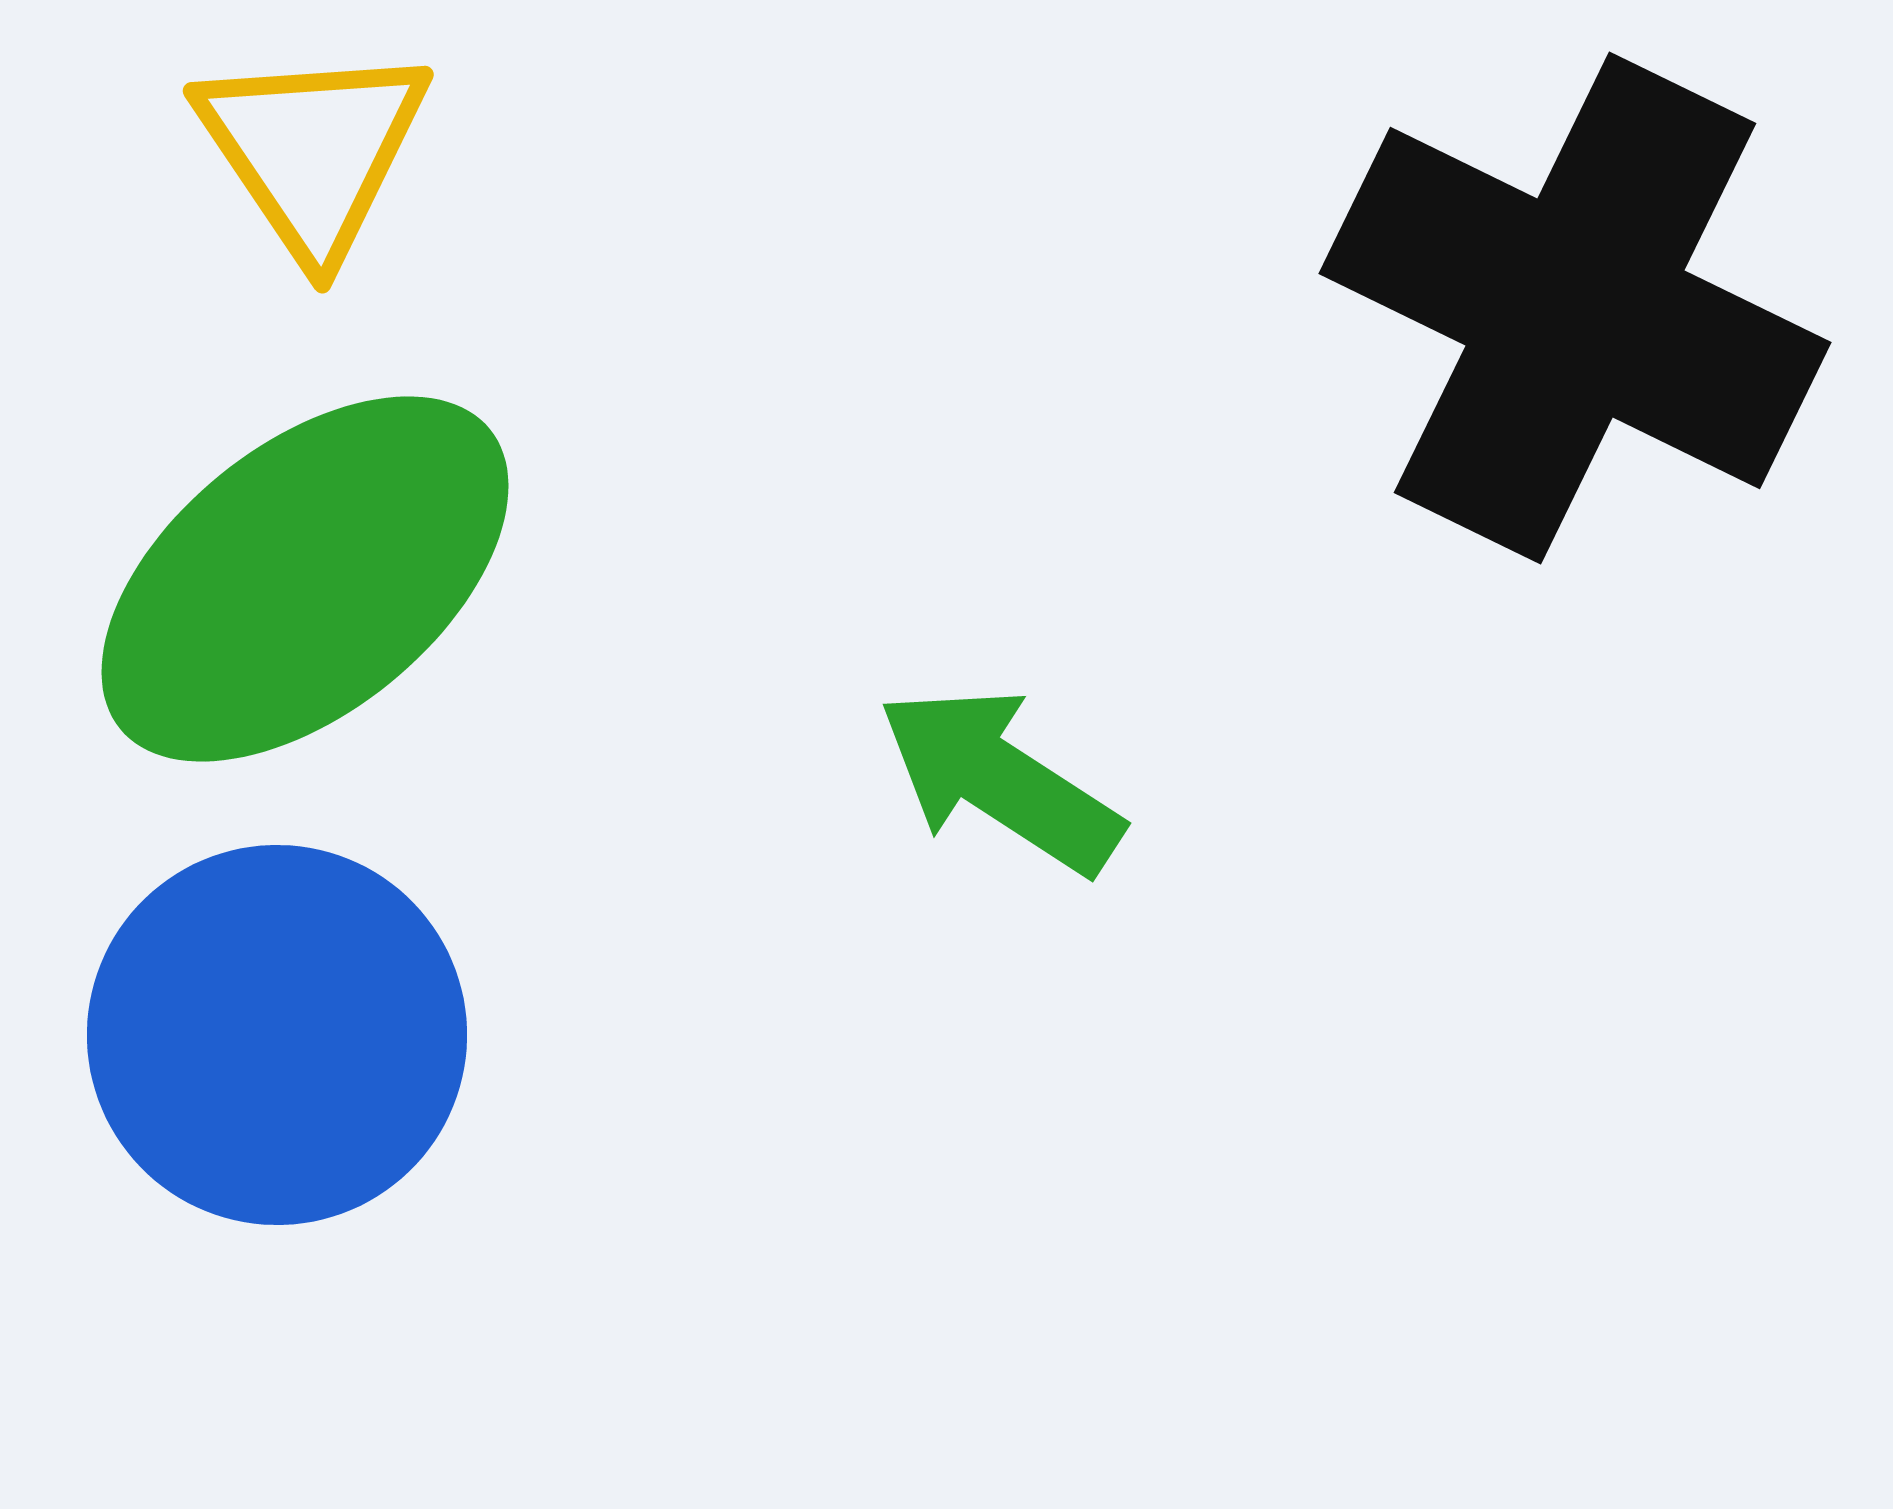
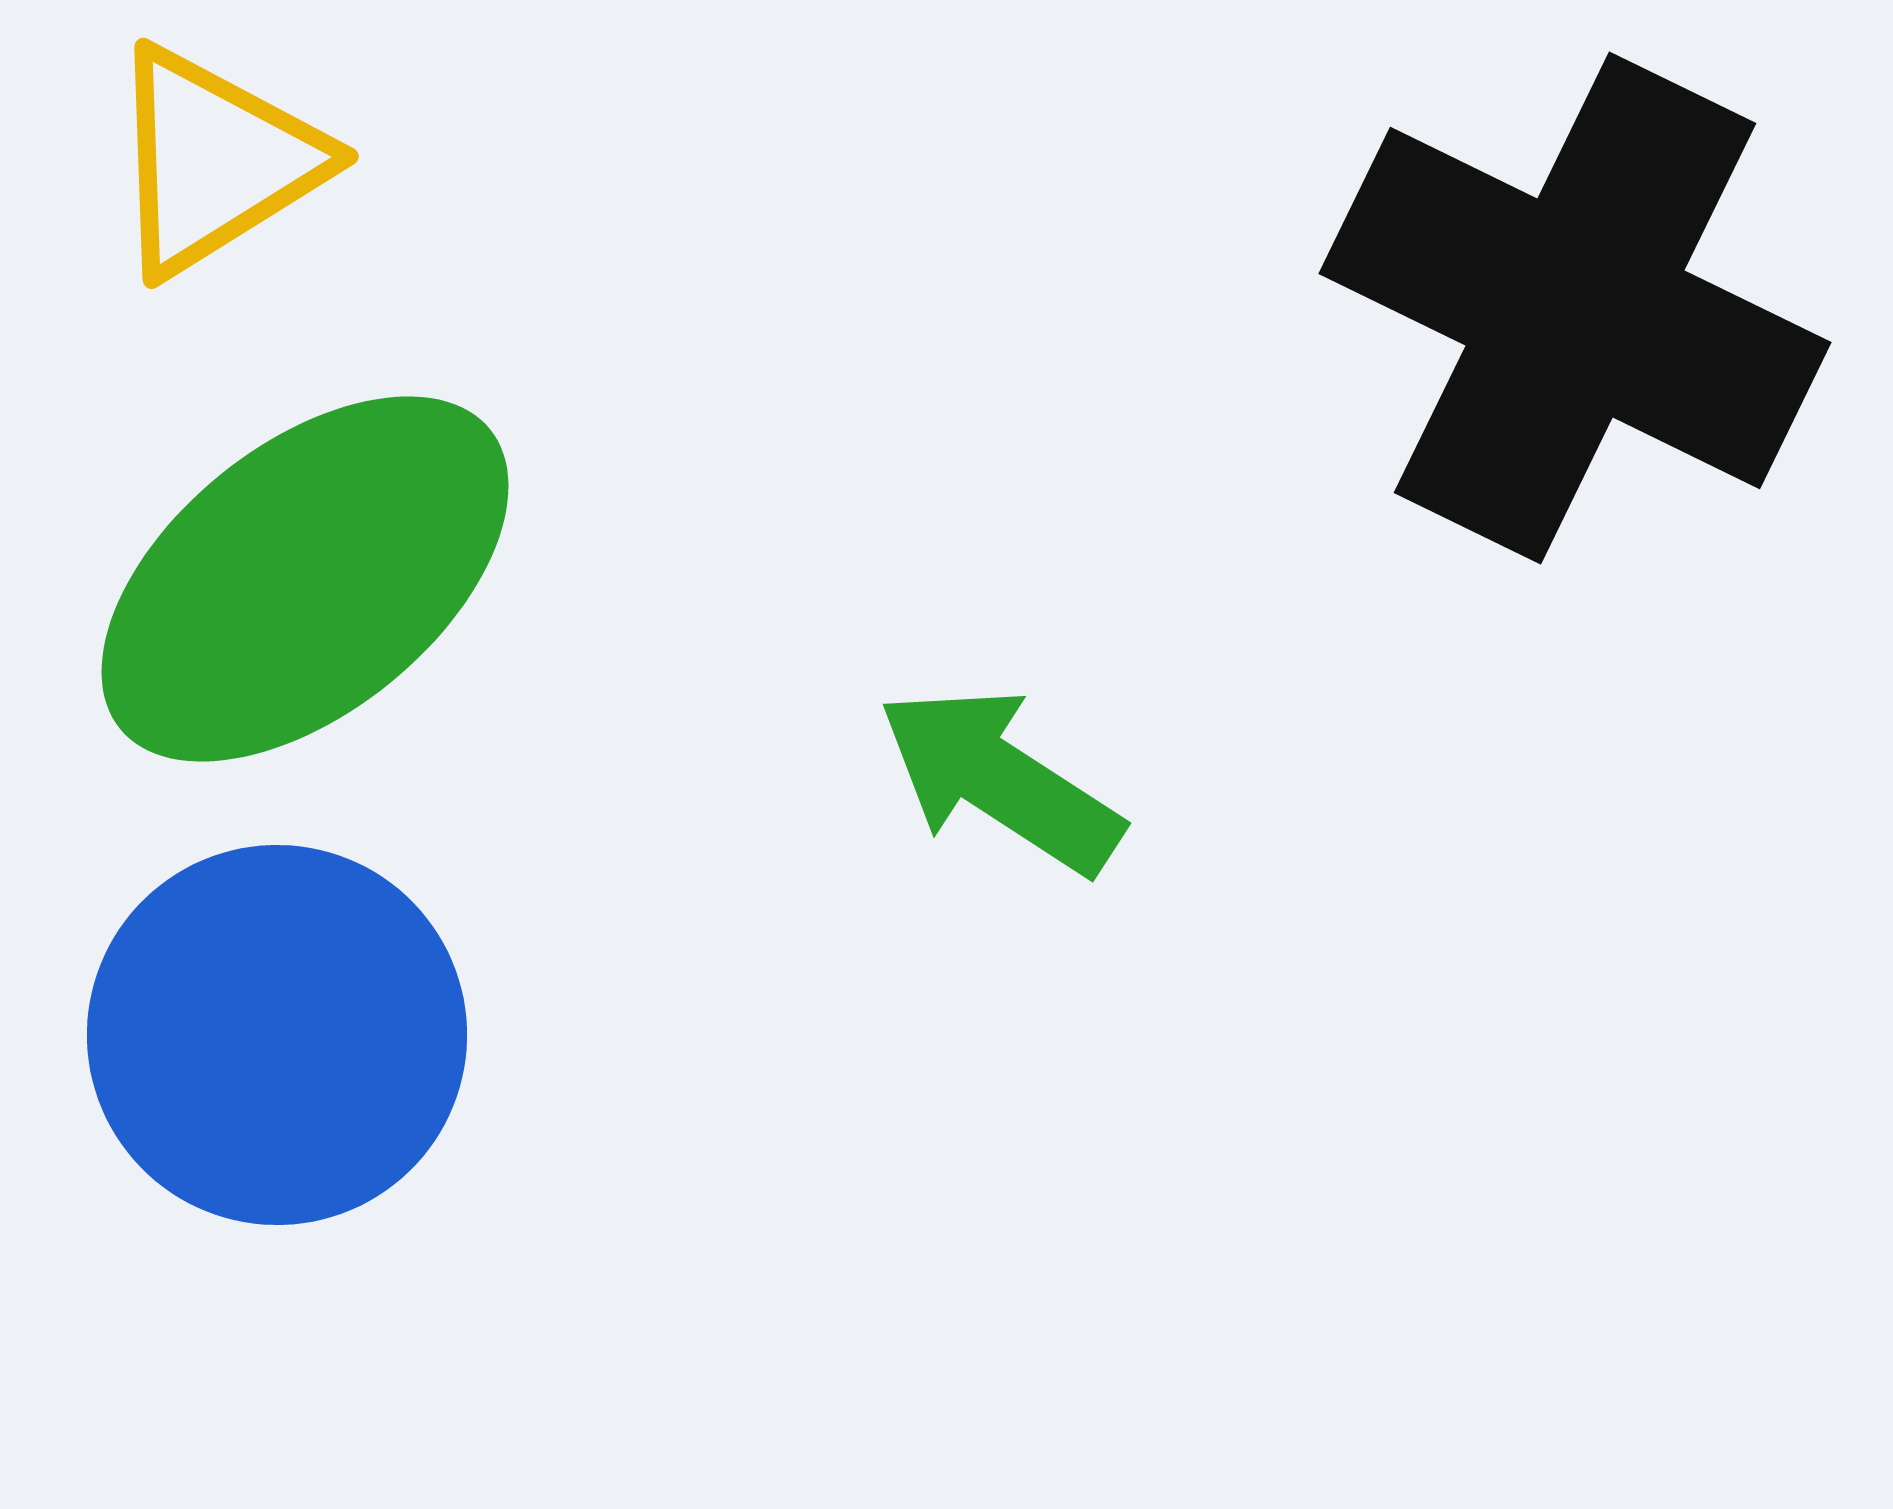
yellow triangle: moved 98 px left, 11 px down; rotated 32 degrees clockwise
